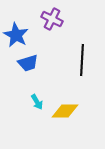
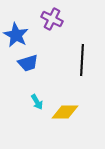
yellow diamond: moved 1 px down
